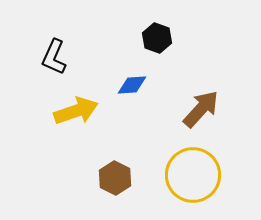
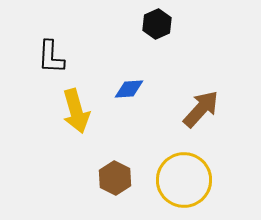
black hexagon: moved 14 px up; rotated 16 degrees clockwise
black L-shape: moved 3 px left; rotated 21 degrees counterclockwise
blue diamond: moved 3 px left, 4 px down
yellow arrow: rotated 93 degrees clockwise
yellow circle: moved 9 px left, 5 px down
